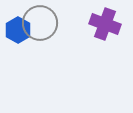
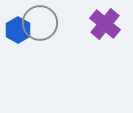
purple cross: rotated 20 degrees clockwise
